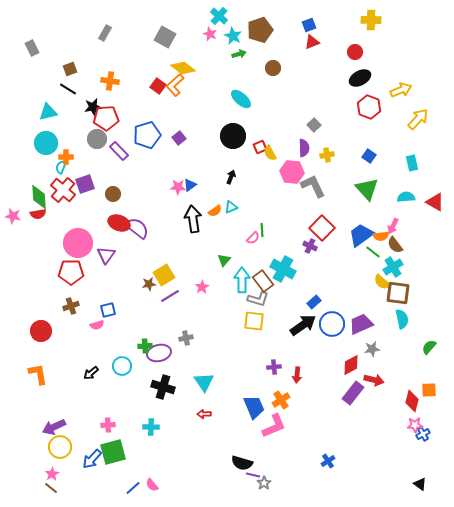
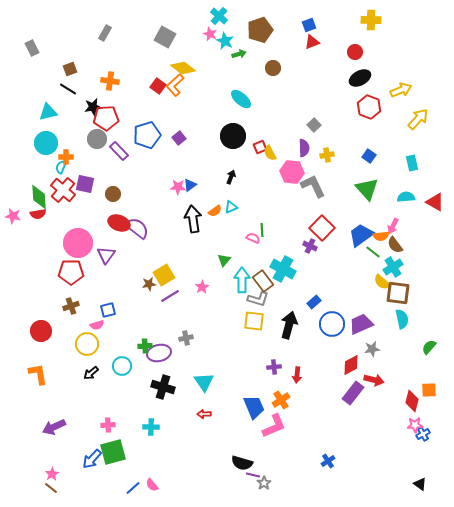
cyan star at (233, 36): moved 8 px left, 5 px down
purple square at (85, 184): rotated 30 degrees clockwise
pink semicircle at (253, 238): rotated 112 degrees counterclockwise
black arrow at (303, 325): moved 14 px left; rotated 40 degrees counterclockwise
yellow circle at (60, 447): moved 27 px right, 103 px up
